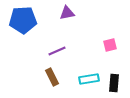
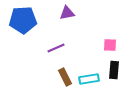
pink square: rotated 16 degrees clockwise
purple line: moved 1 px left, 3 px up
brown rectangle: moved 13 px right
black rectangle: moved 13 px up
